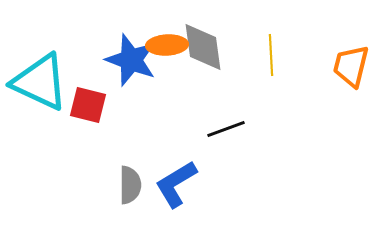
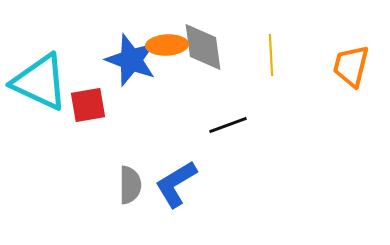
red square: rotated 24 degrees counterclockwise
black line: moved 2 px right, 4 px up
